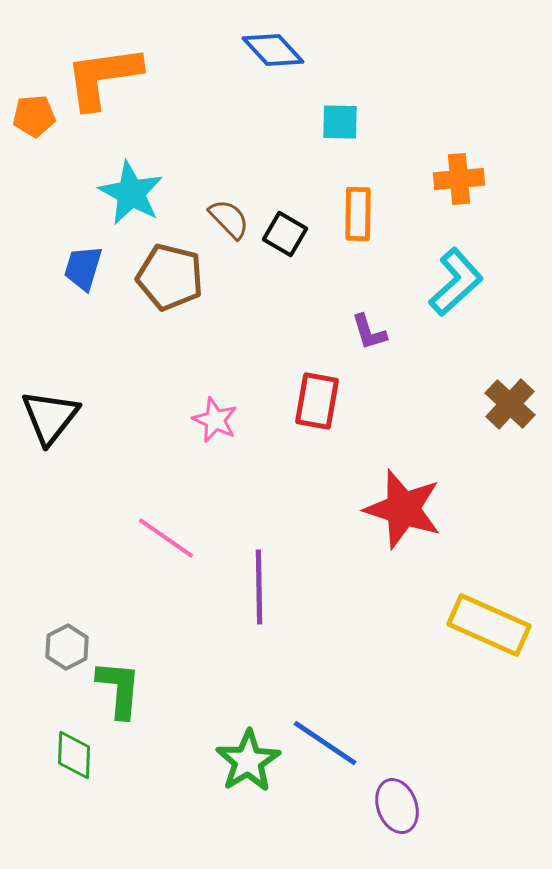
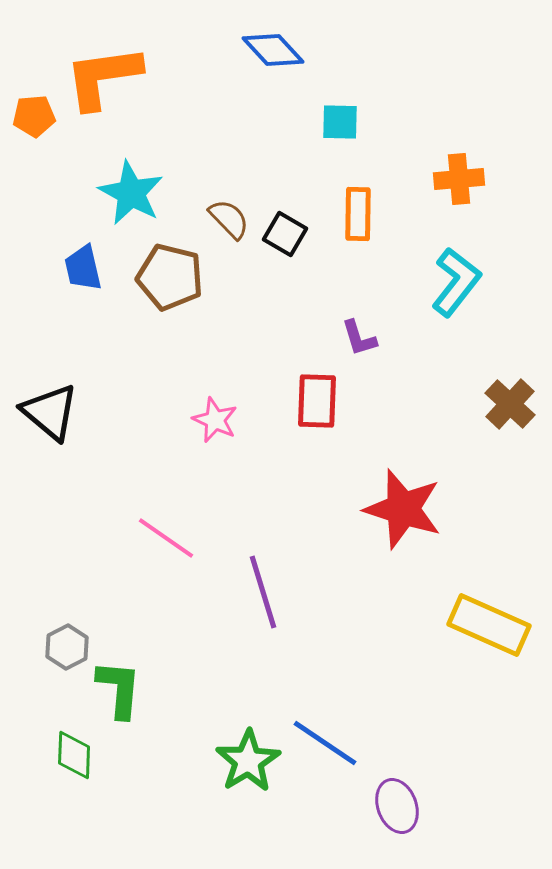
blue trapezoid: rotated 30 degrees counterclockwise
cyan L-shape: rotated 10 degrees counterclockwise
purple L-shape: moved 10 px left, 6 px down
red rectangle: rotated 8 degrees counterclockwise
black triangle: moved 5 px up; rotated 28 degrees counterclockwise
purple line: moved 4 px right, 5 px down; rotated 16 degrees counterclockwise
